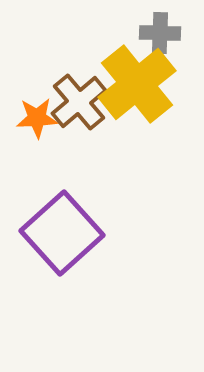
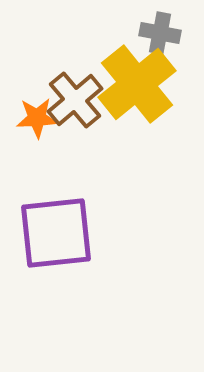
gray cross: rotated 9 degrees clockwise
brown cross: moved 4 px left, 2 px up
purple square: moved 6 px left; rotated 36 degrees clockwise
